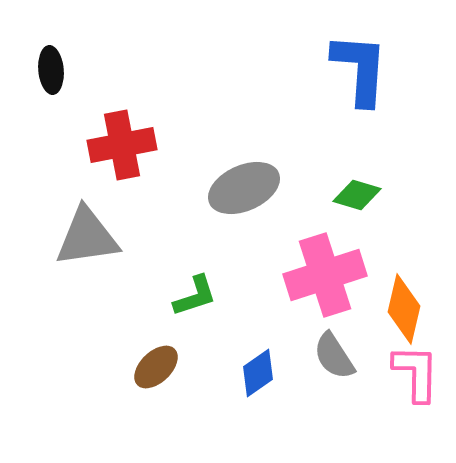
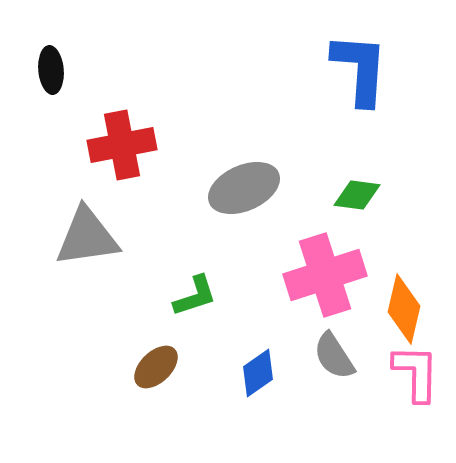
green diamond: rotated 9 degrees counterclockwise
